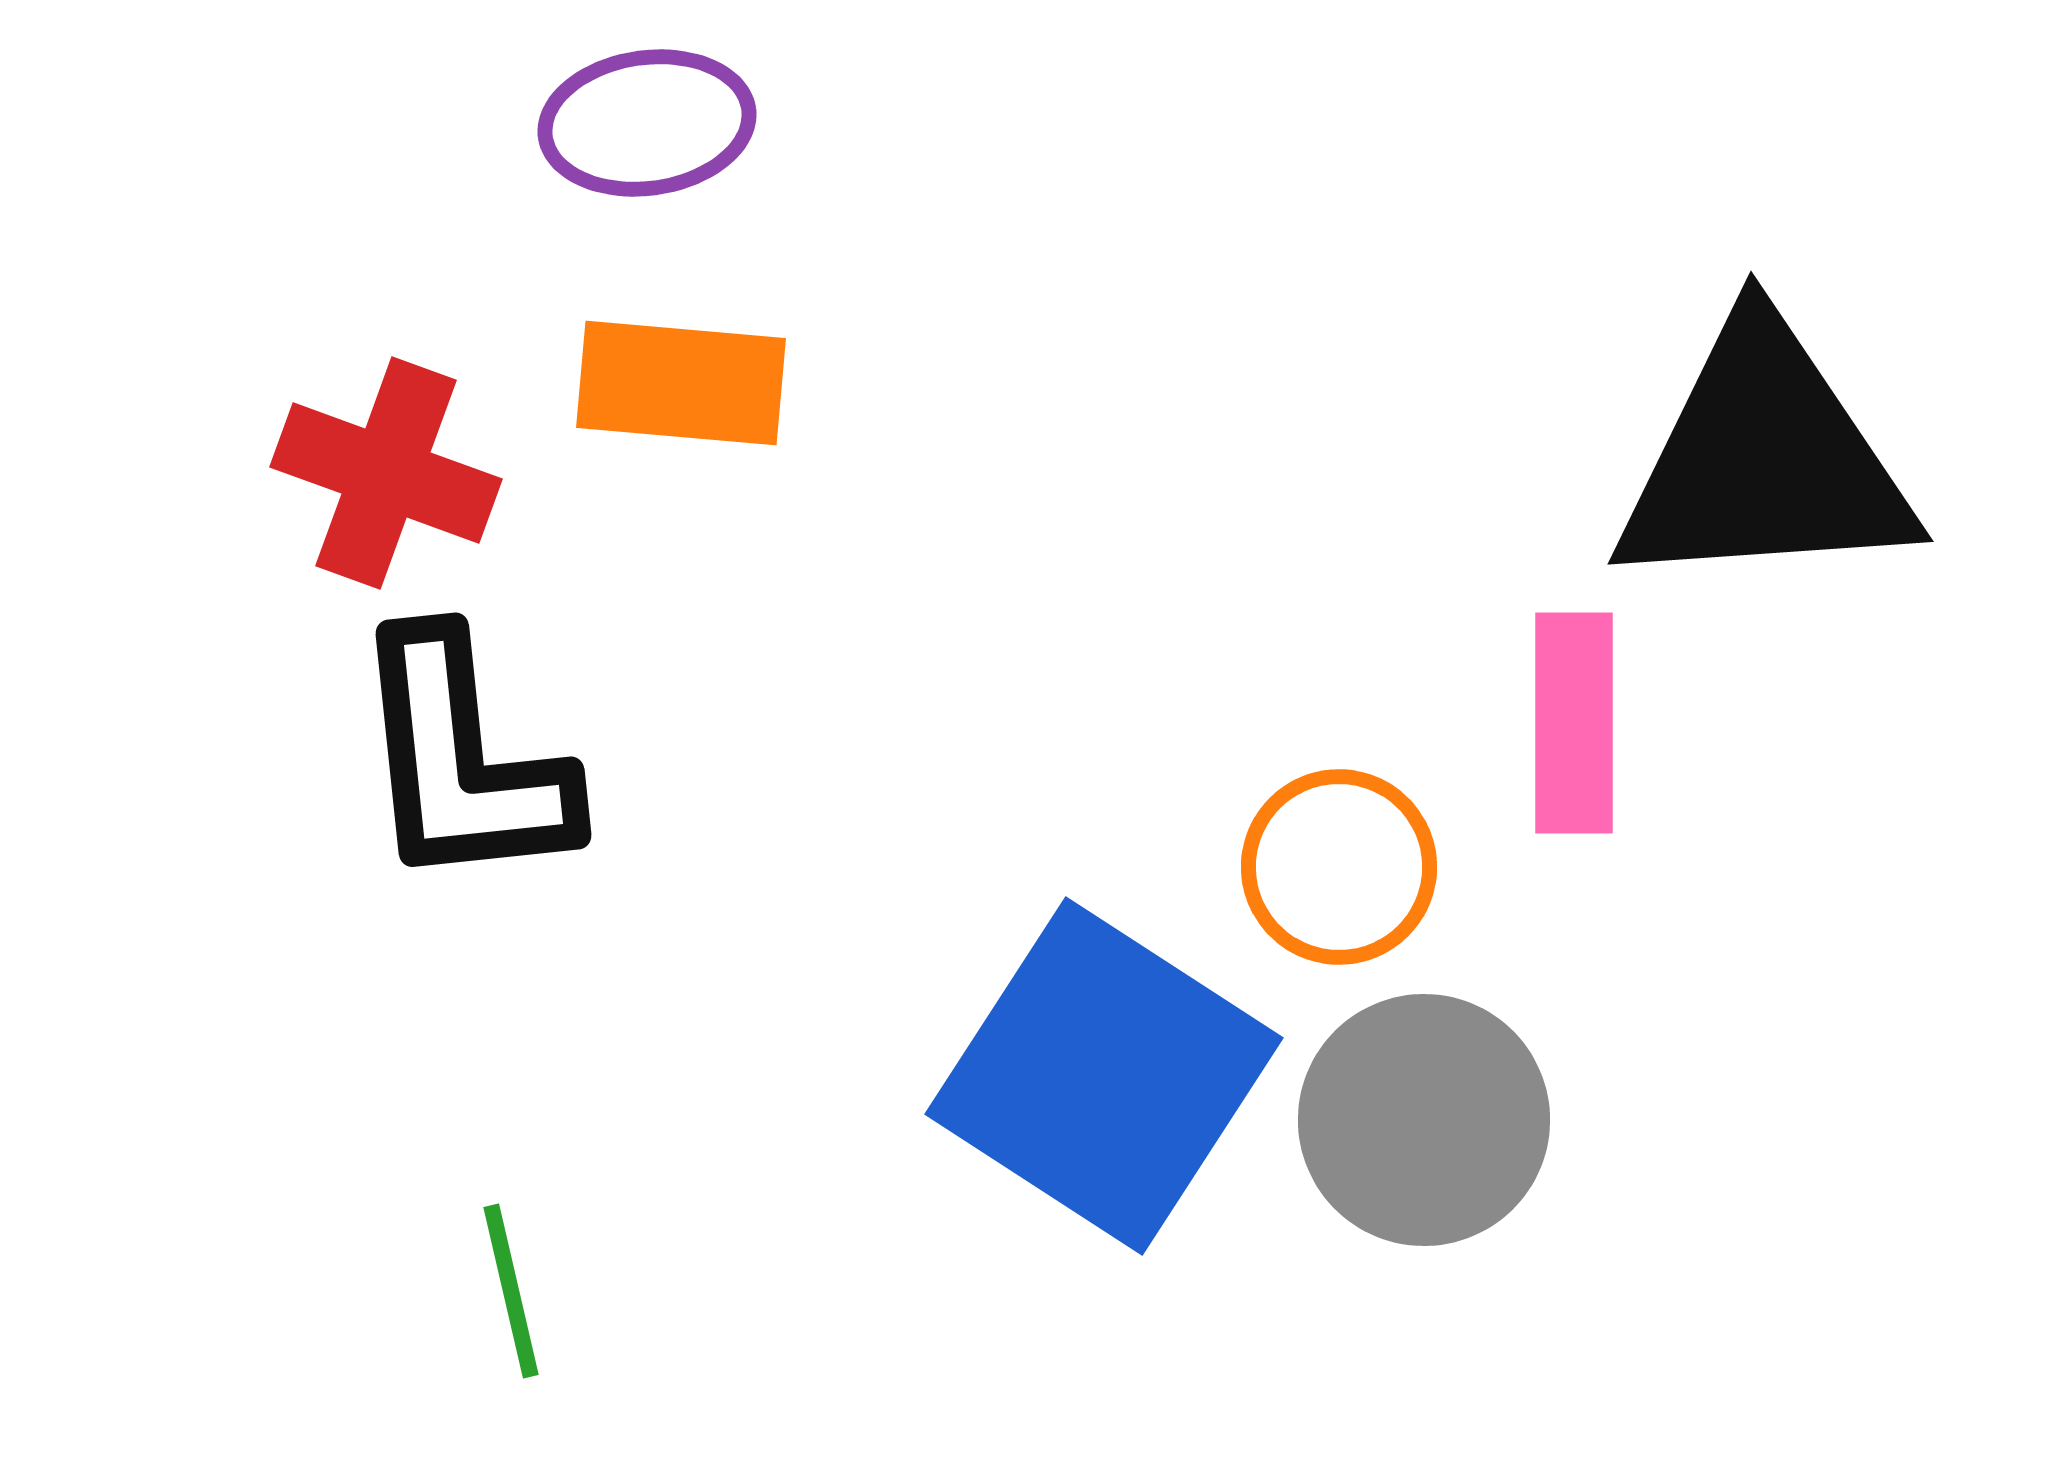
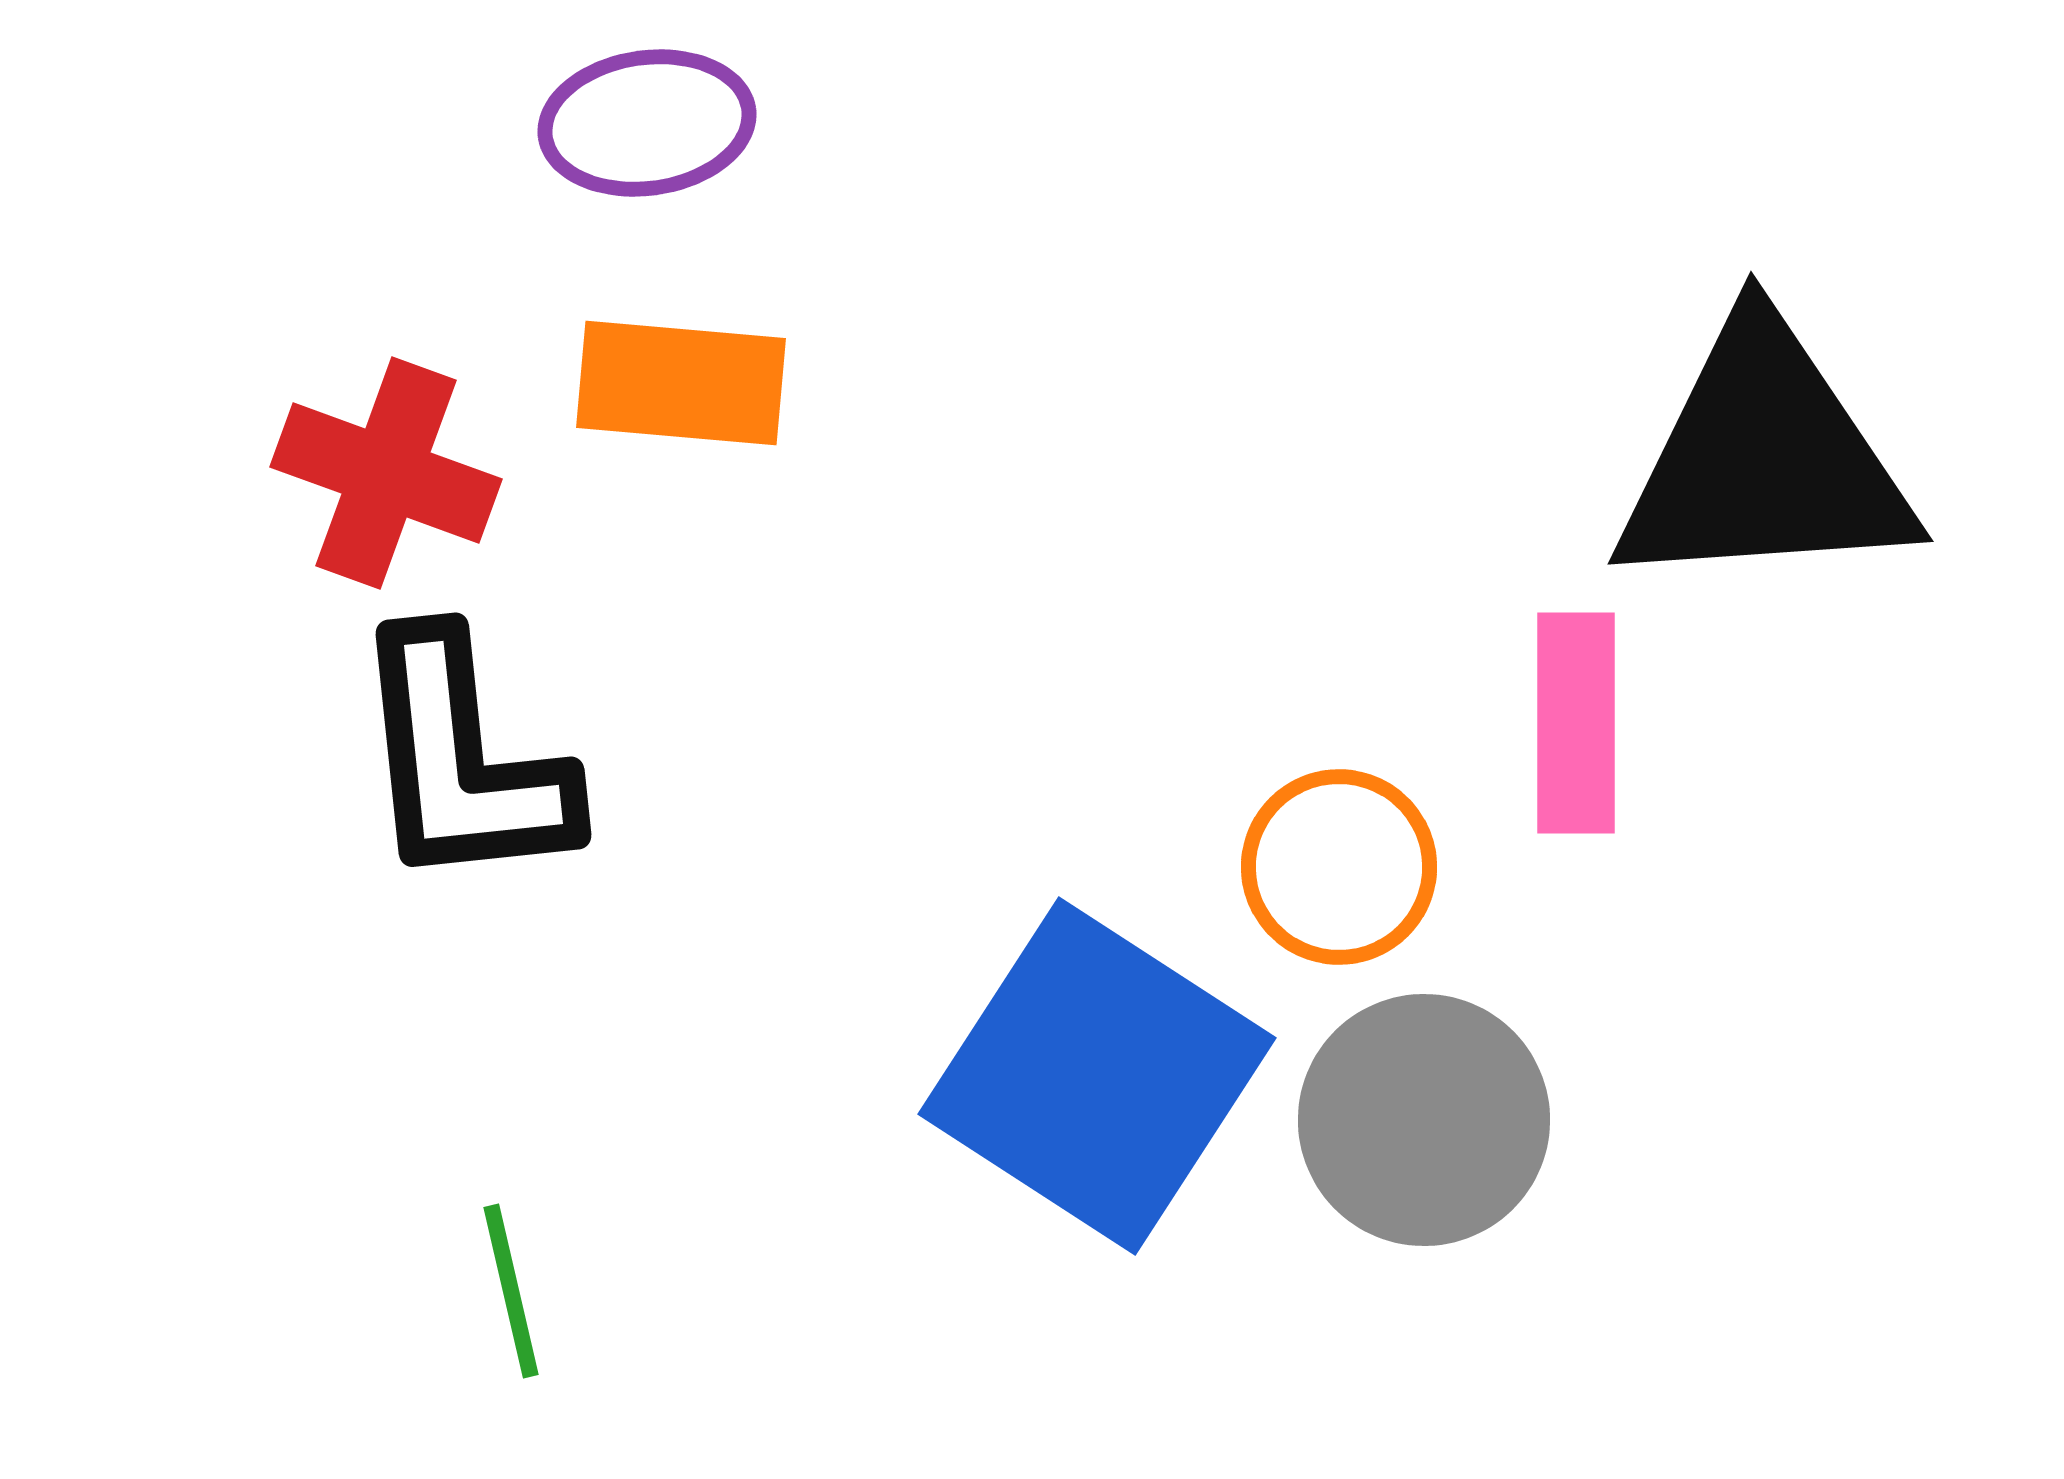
pink rectangle: moved 2 px right
blue square: moved 7 px left
